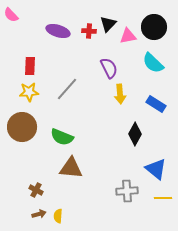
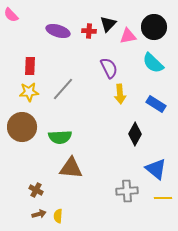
gray line: moved 4 px left
green semicircle: moved 2 px left; rotated 25 degrees counterclockwise
